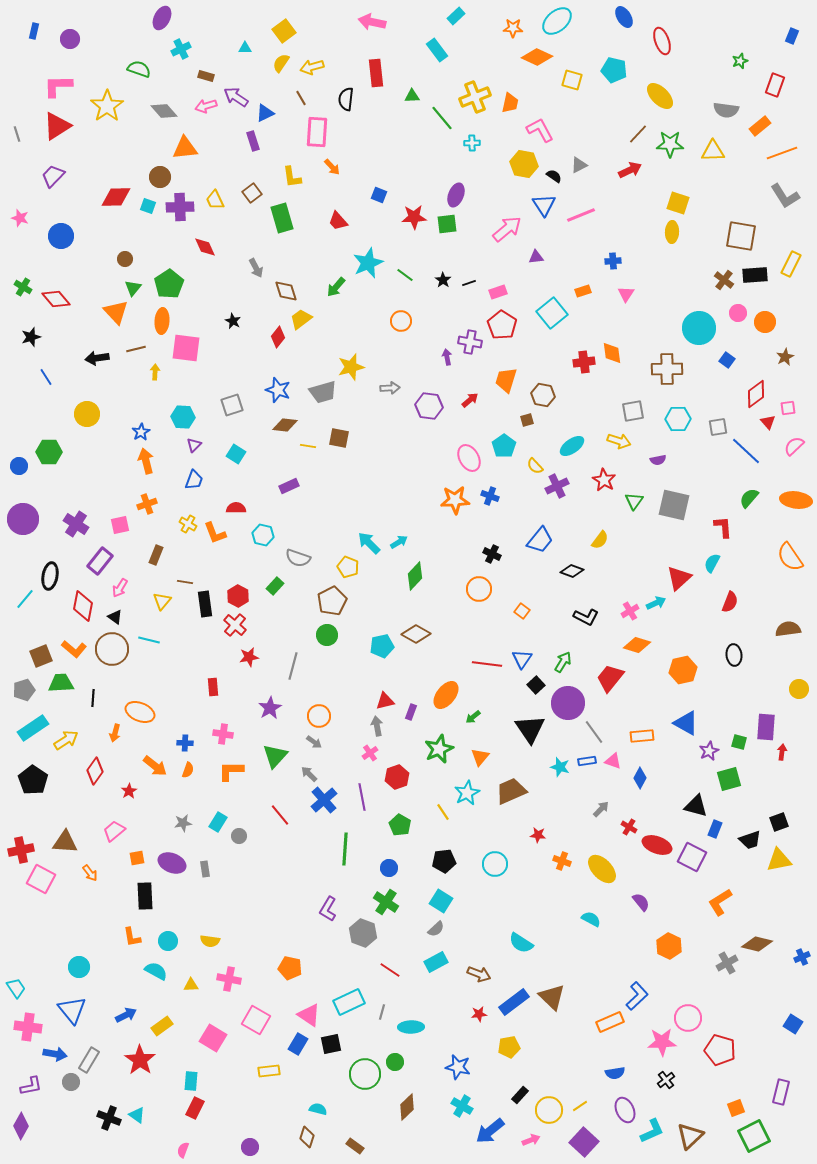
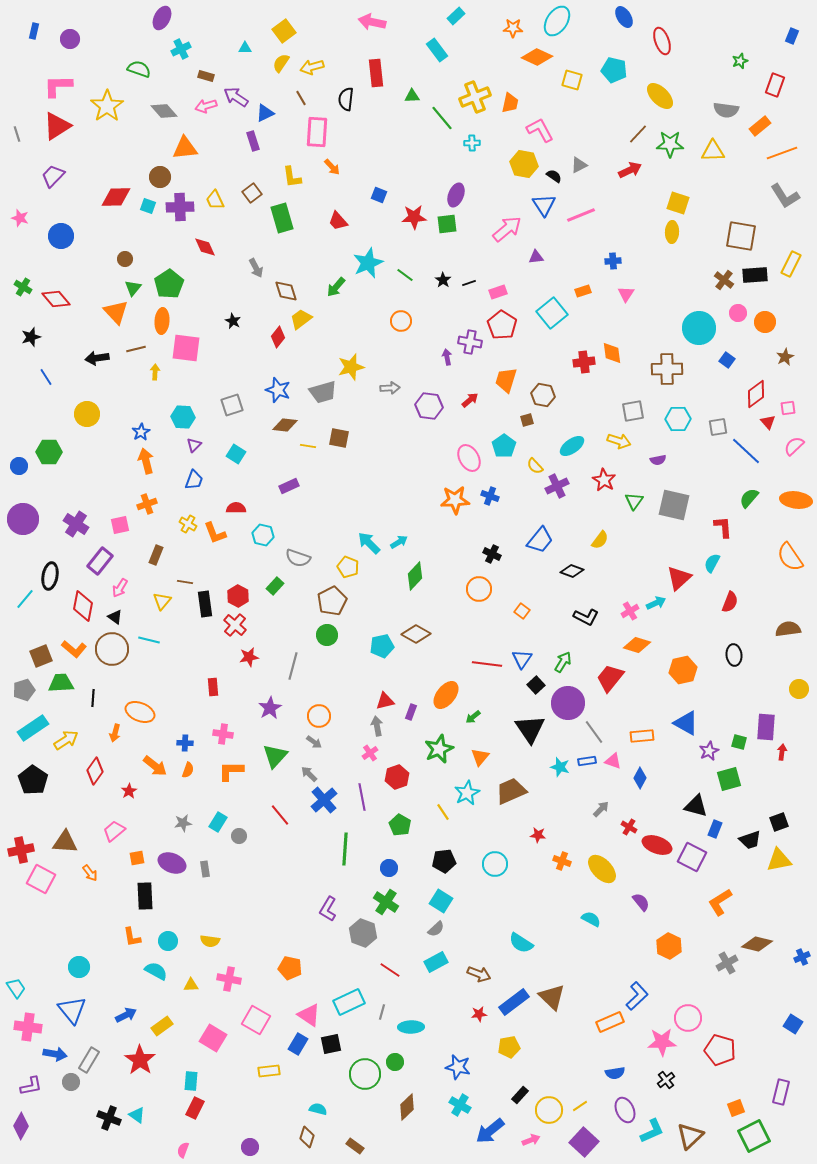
cyan ellipse at (557, 21): rotated 16 degrees counterclockwise
cyan cross at (462, 1106): moved 2 px left, 1 px up
